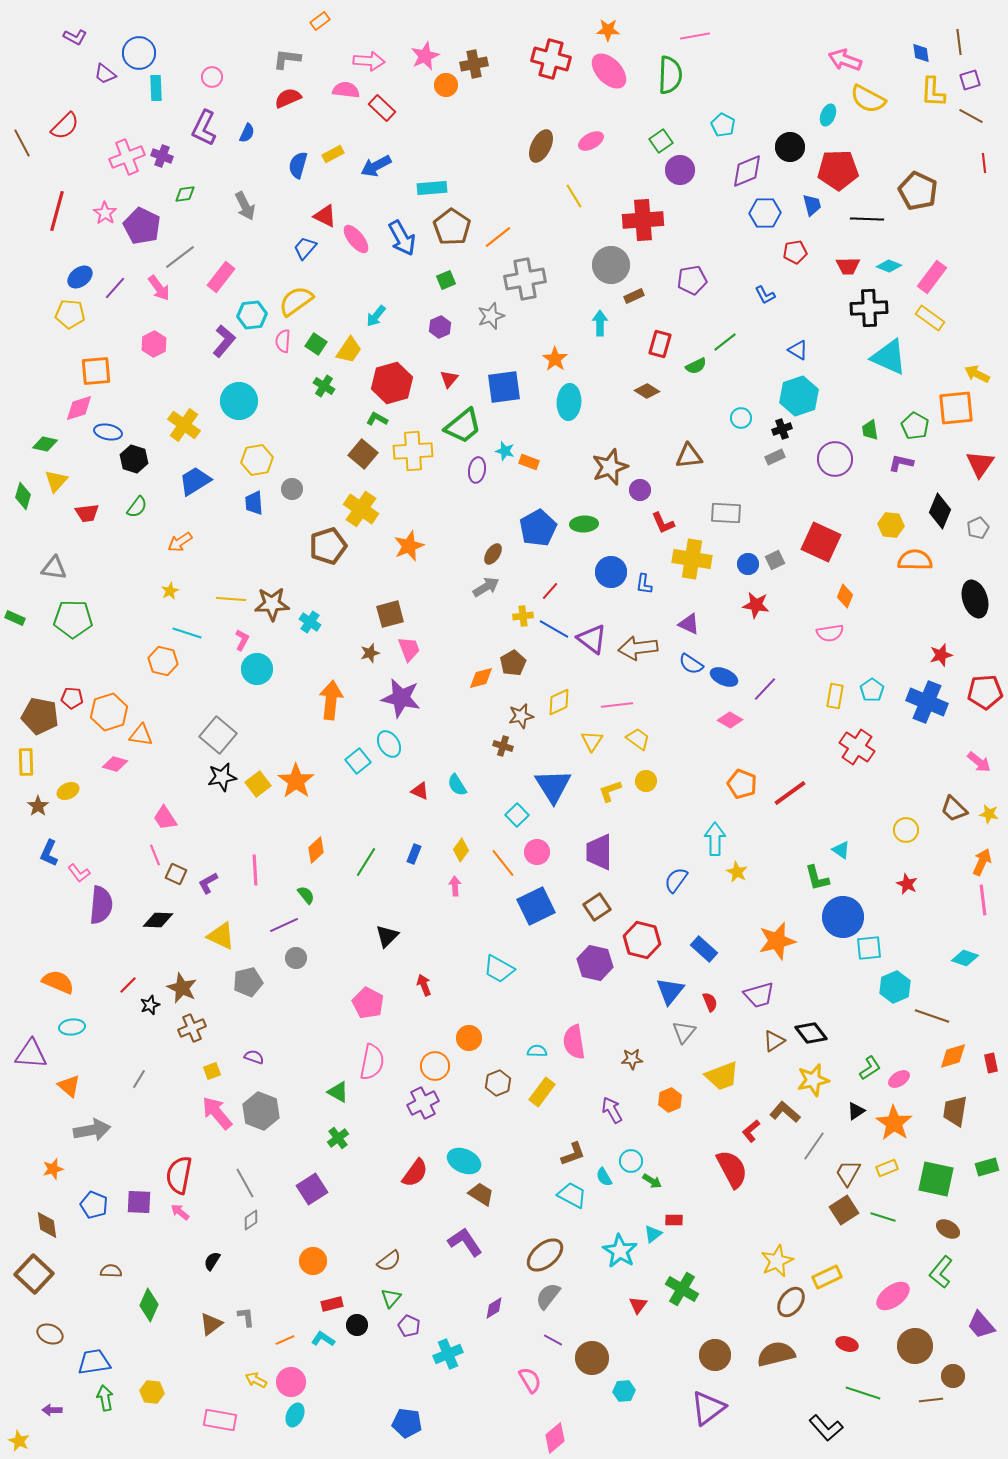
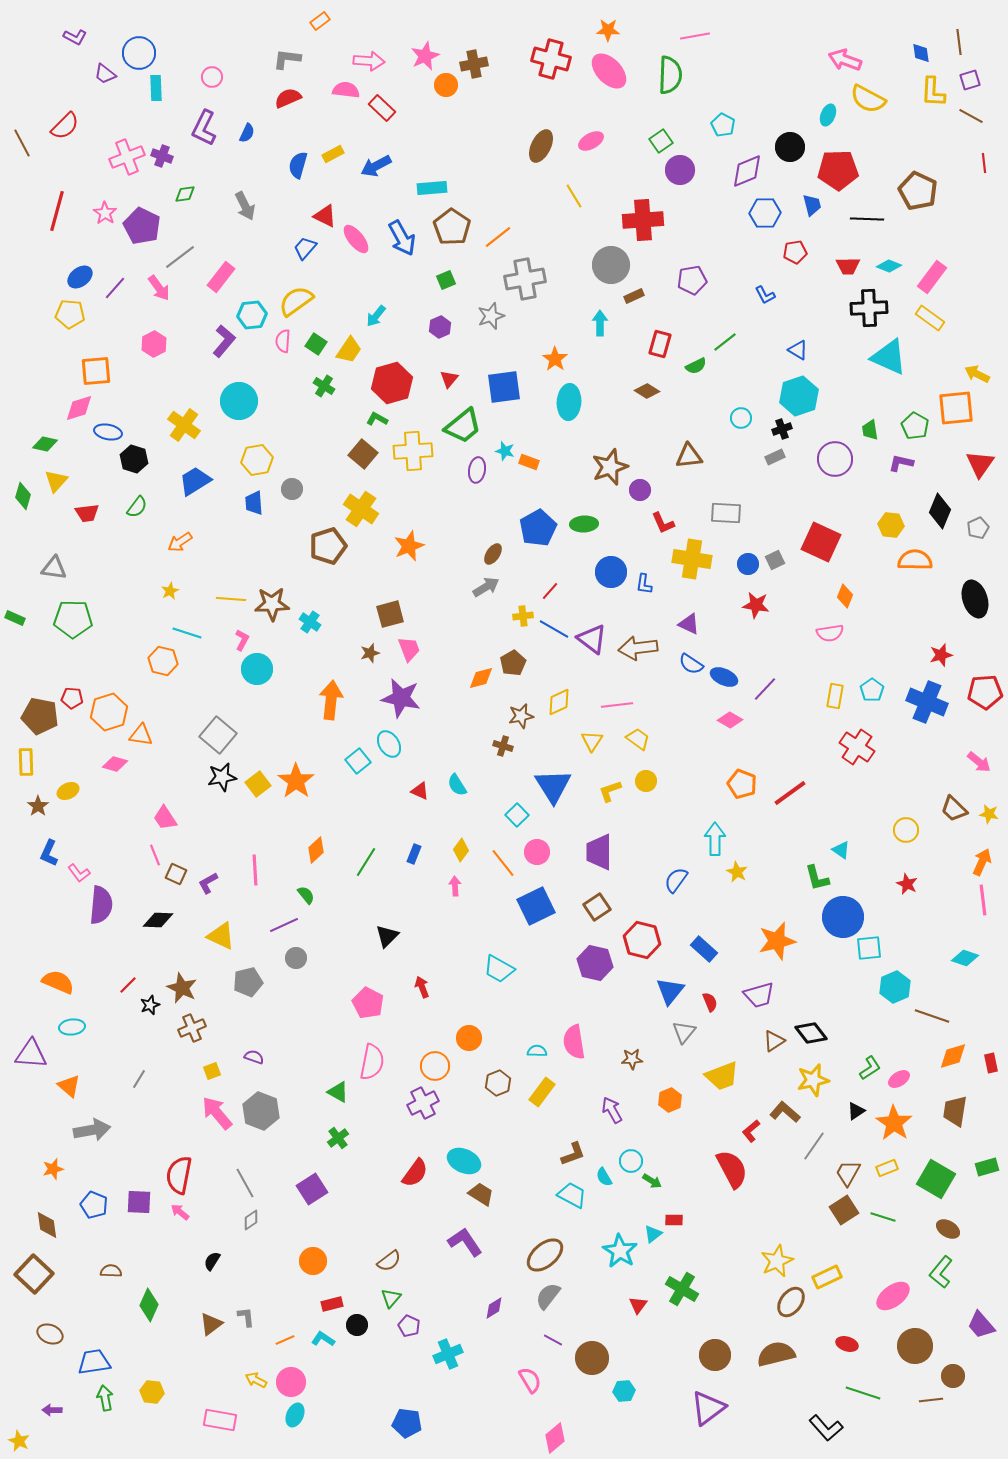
red arrow at (424, 985): moved 2 px left, 2 px down
green square at (936, 1179): rotated 18 degrees clockwise
